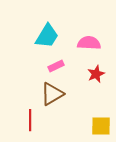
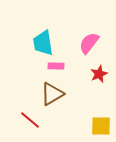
cyan trapezoid: moved 4 px left, 7 px down; rotated 140 degrees clockwise
pink semicircle: rotated 55 degrees counterclockwise
pink rectangle: rotated 28 degrees clockwise
red star: moved 3 px right
red line: rotated 50 degrees counterclockwise
